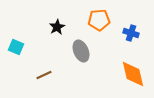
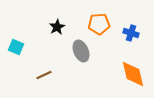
orange pentagon: moved 4 px down
